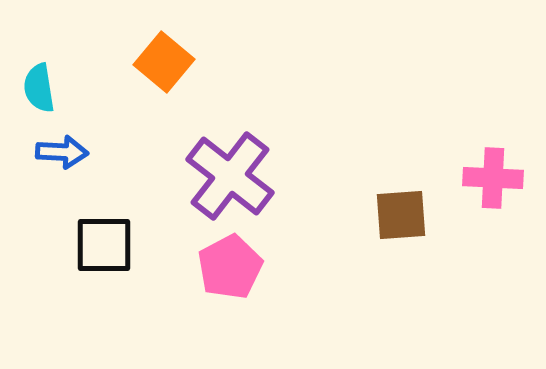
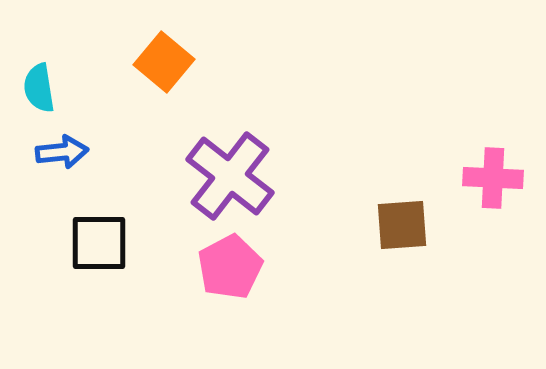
blue arrow: rotated 9 degrees counterclockwise
brown square: moved 1 px right, 10 px down
black square: moved 5 px left, 2 px up
